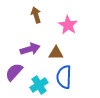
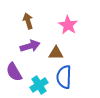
brown arrow: moved 8 px left, 6 px down
purple arrow: moved 3 px up
purple semicircle: rotated 72 degrees counterclockwise
